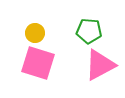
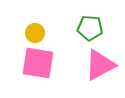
green pentagon: moved 1 px right, 3 px up
pink square: rotated 8 degrees counterclockwise
